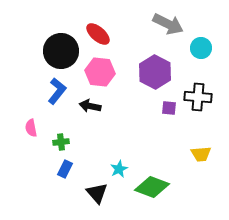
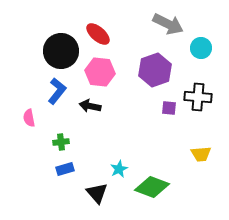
purple hexagon: moved 2 px up; rotated 12 degrees clockwise
pink semicircle: moved 2 px left, 10 px up
blue rectangle: rotated 48 degrees clockwise
